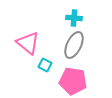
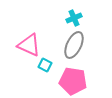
cyan cross: rotated 28 degrees counterclockwise
pink triangle: moved 1 px right, 2 px down; rotated 15 degrees counterclockwise
